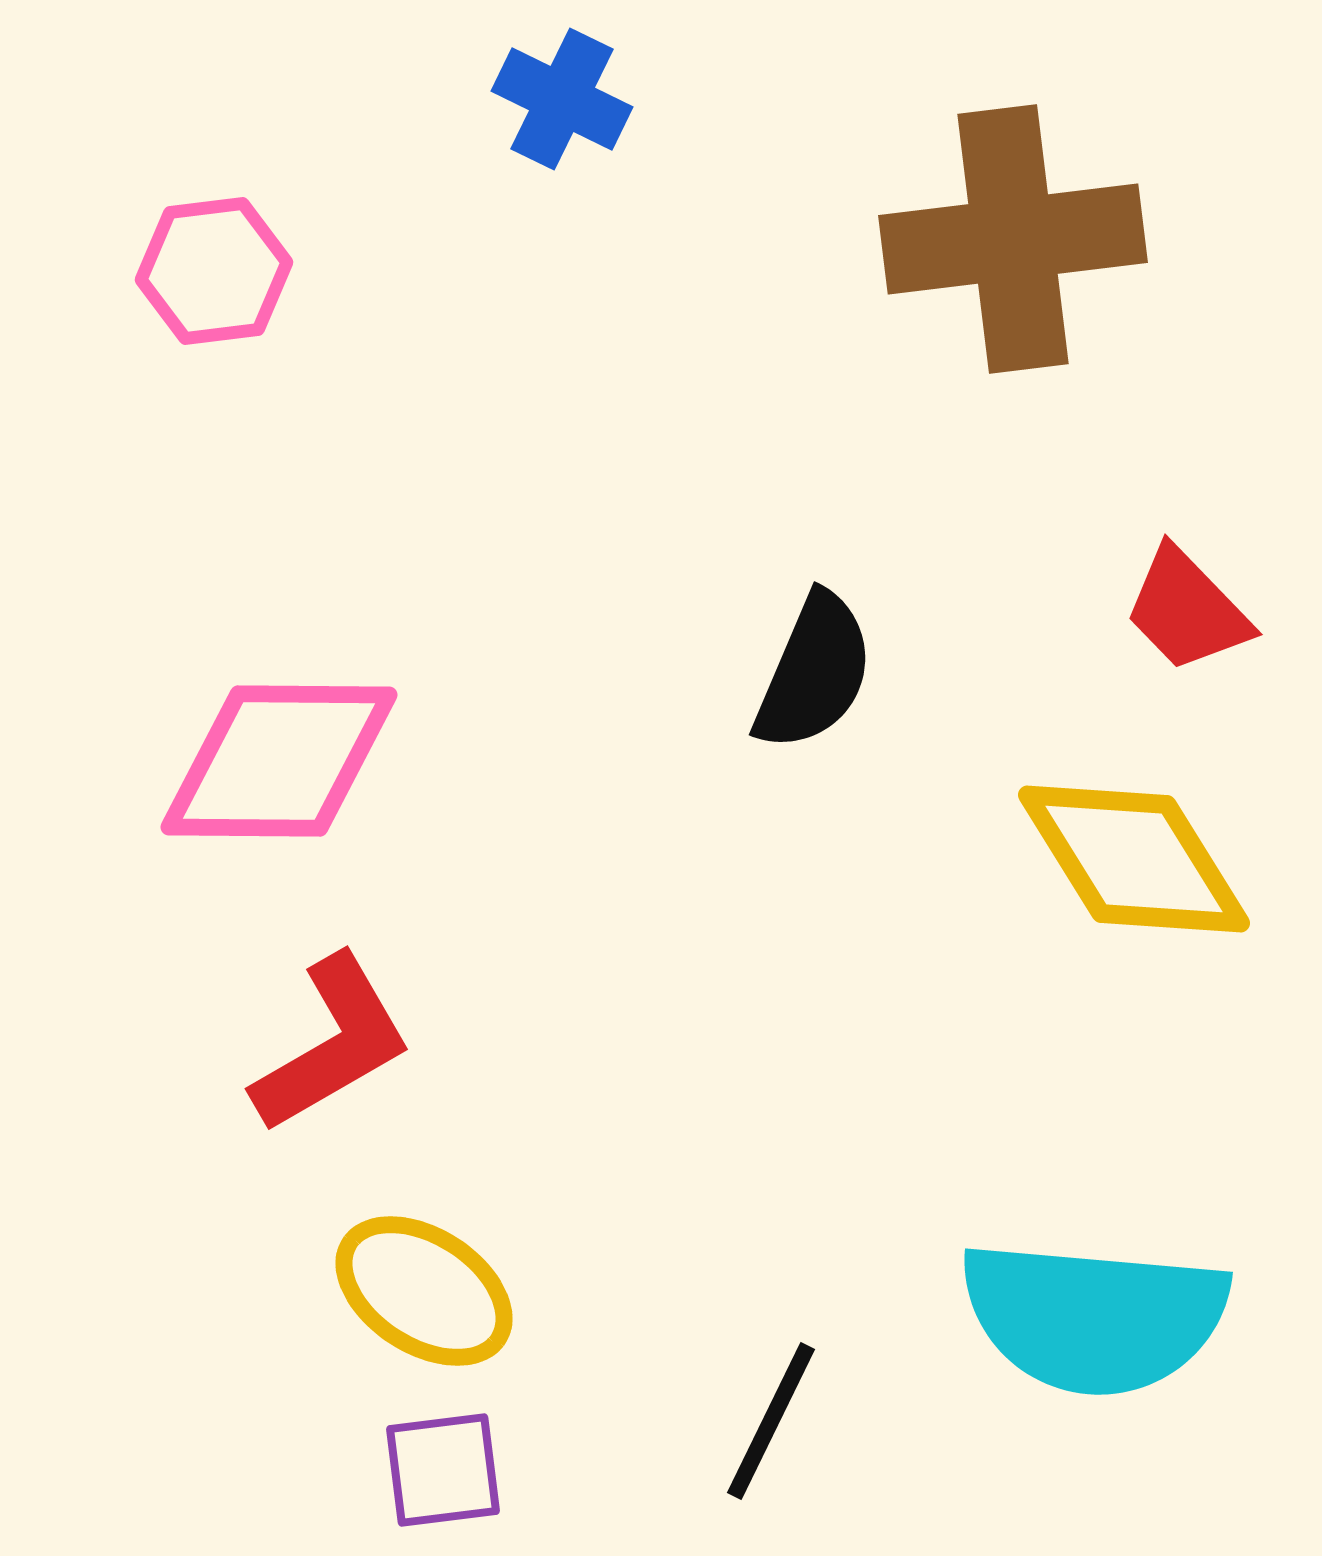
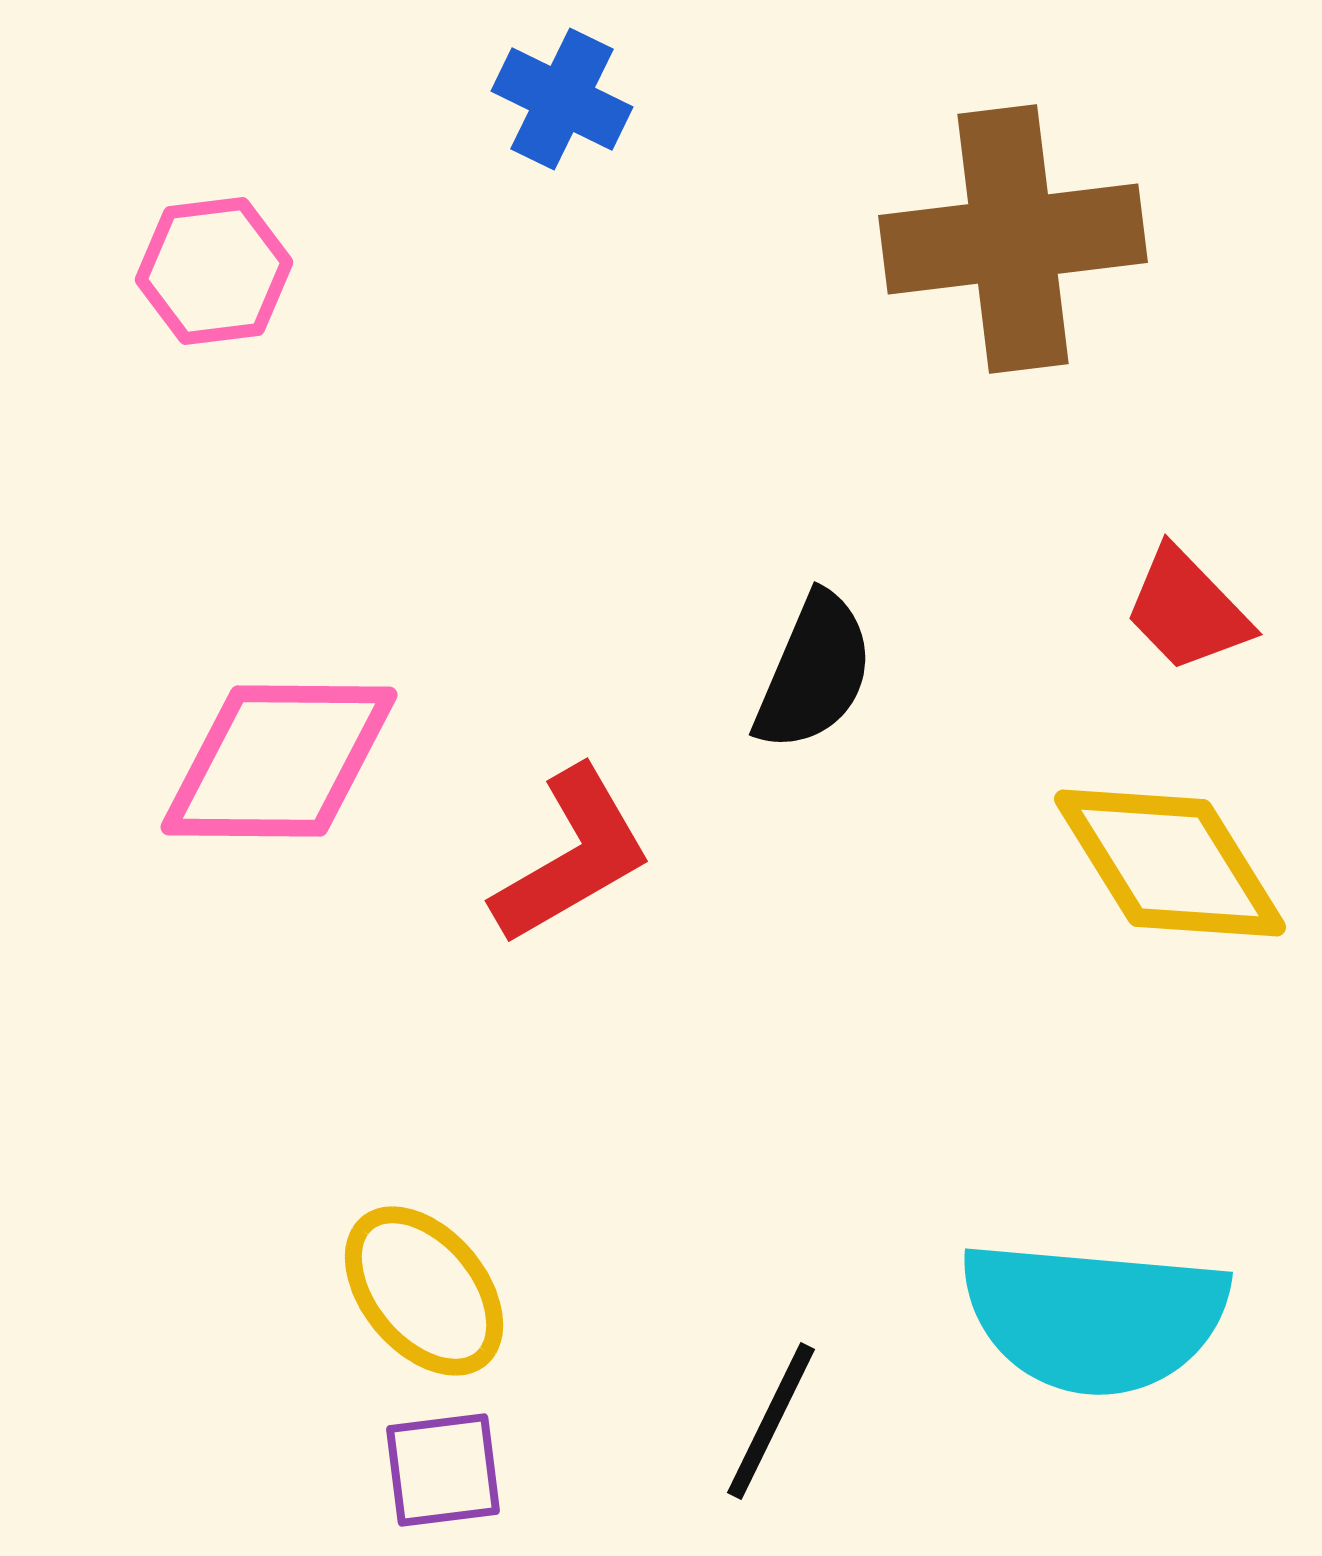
yellow diamond: moved 36 px right, 4 px down
red L-shape: moved 240 px right, 188 px up
yellow ellipse: rotated 17 degrees clockwise
